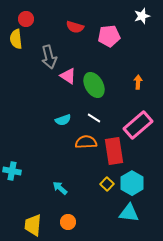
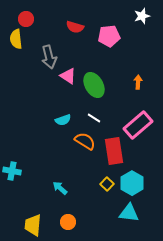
orange semicircle: moved 1 px left, 1 px up; rotated 35 degrees clockwise
